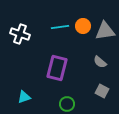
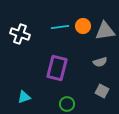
gray semicircle: rotated 56 degrees counterclockwise
